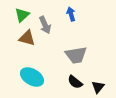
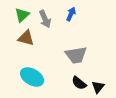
blue arrow: rotated 40 degrees clockwise
gray arrow: moved 6 px up
brown triangle: moved 1 px left
black semicircle: moved 4 px right, 1 px down
